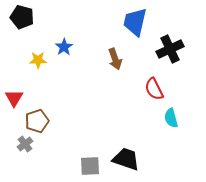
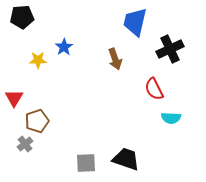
black pentagon: rotated 20 degrees counterclockwise
cyan semicircle: rotated 72 degrees counterclockwise
gray square: moved 4 px left, 3 px up
